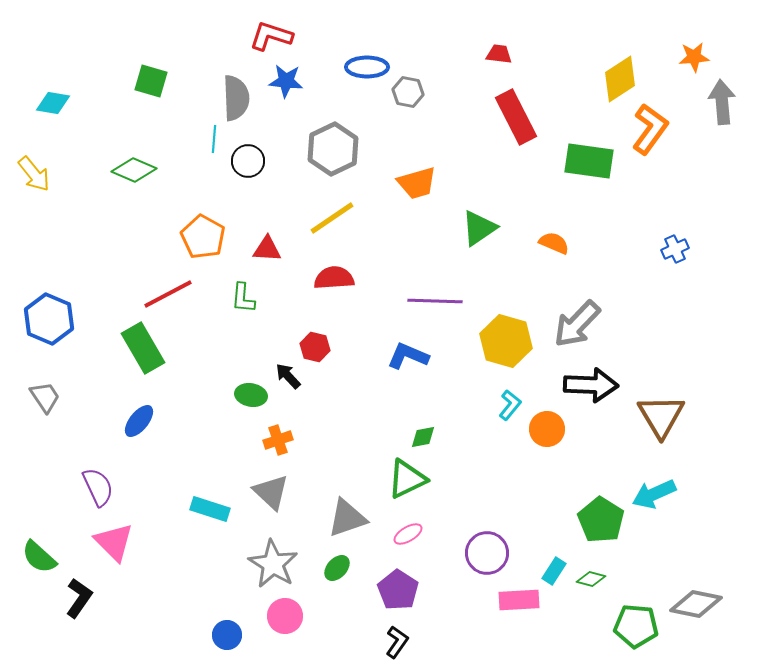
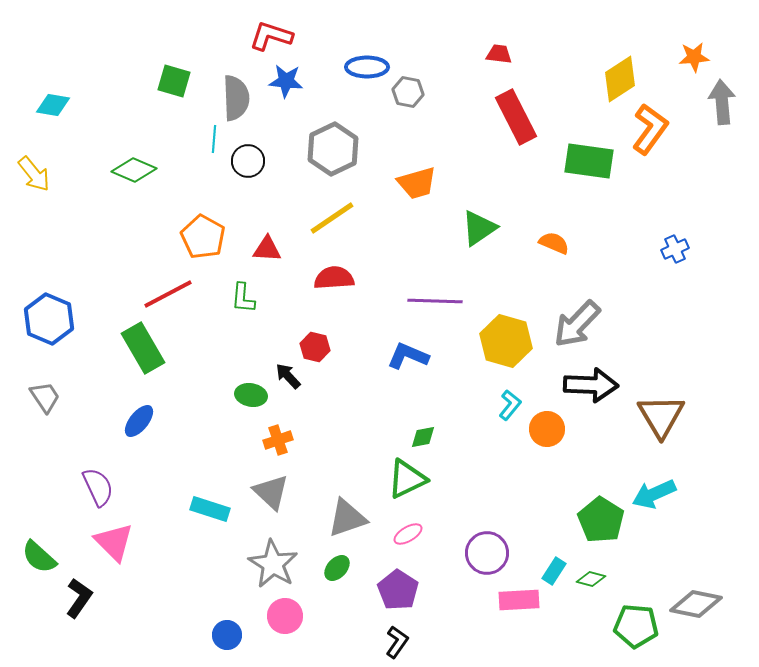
green square at (151, 81): moved 23 px right
cyan diamond at (53, 103): moved 2 px down
